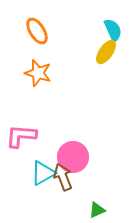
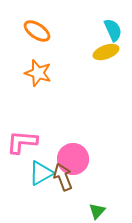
orange ellipse: rotated 24 degrees counterclockwise
yellow ellipse: rotated 35 degrees clockwise
pink L-shape: moved 1 px right, 6 px down
pink circle: moved 2 px down
cyan triangle: moved 2 px left
green triangle: moved 1 px down; rotated 24 degrees counterclockwise
